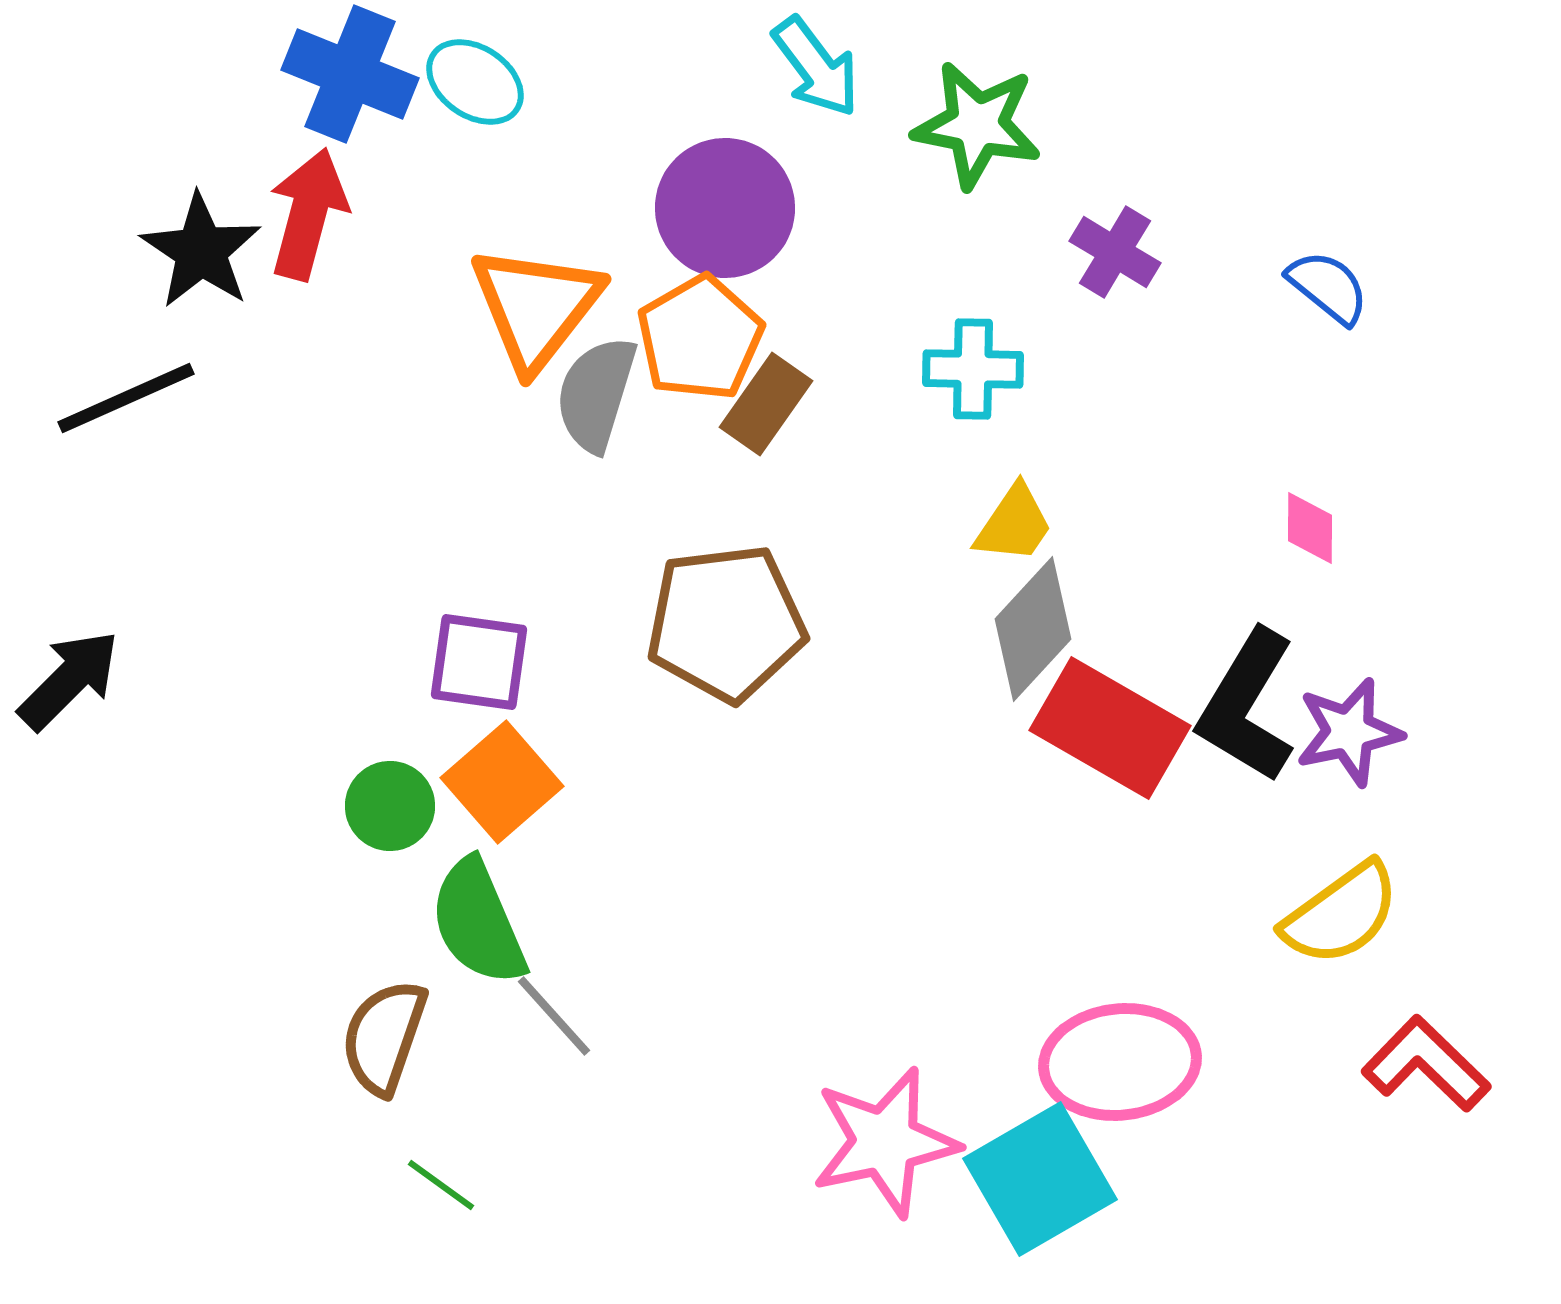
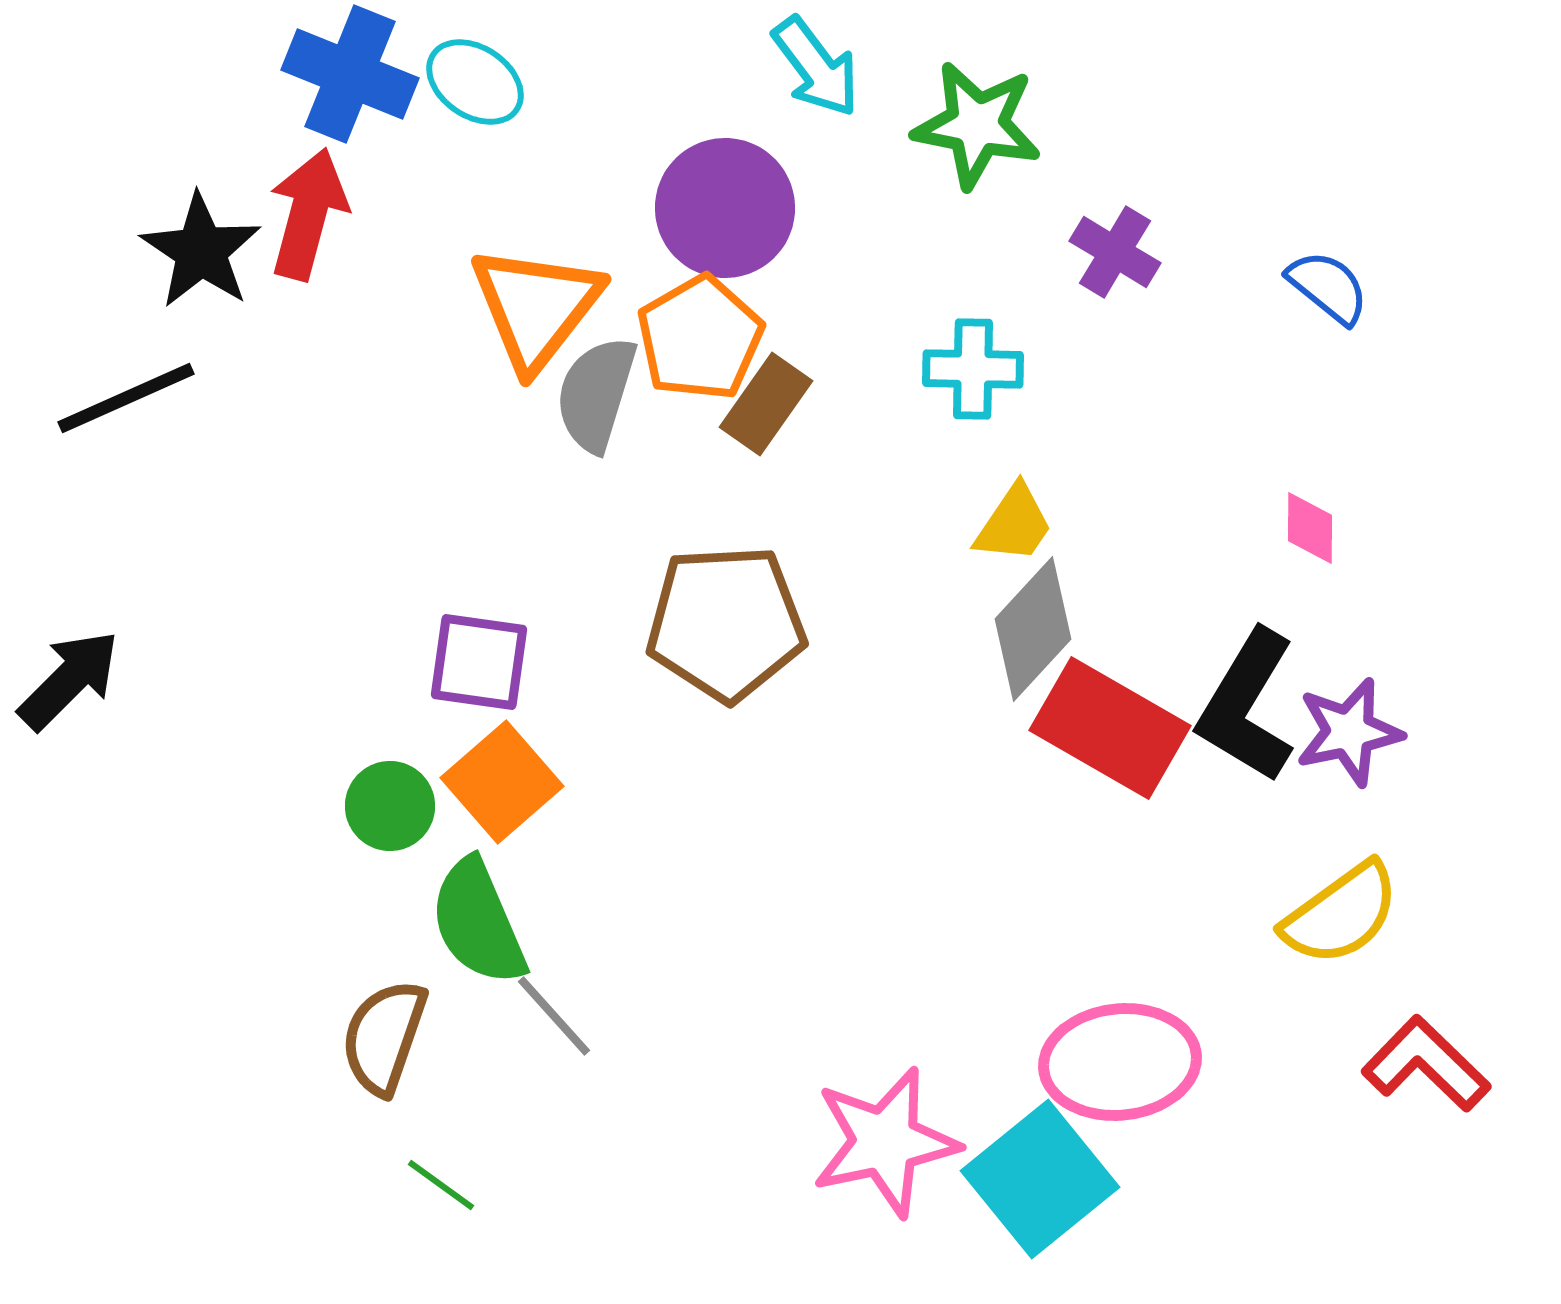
brown pentagon: rotated 4 degrees clockwise
cyan square: rotated 9 degrees counterclockwise
